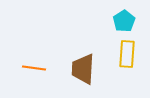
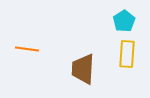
orange line: moved 7 px left, 19 px up
